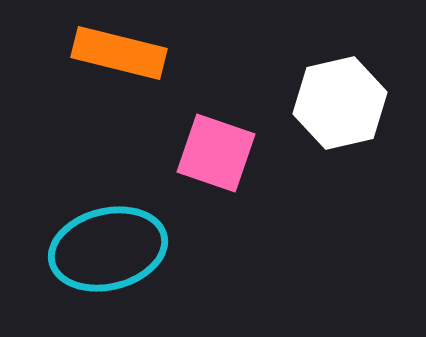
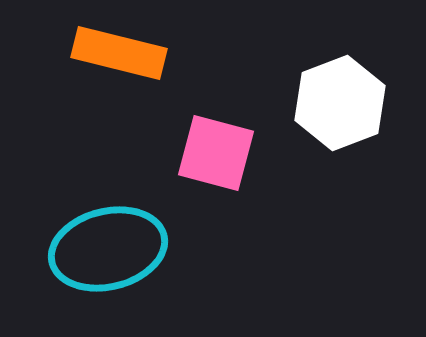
white hexagon: rotated 8 degrees counterclockwise
pink square: rotated 4 degrees counterclockwise
